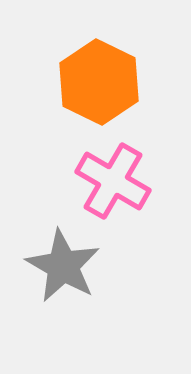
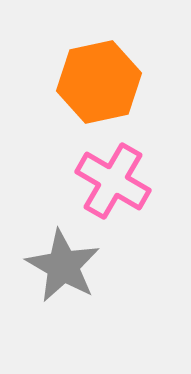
orange hexagon: rotated 22 degrees clockwise
